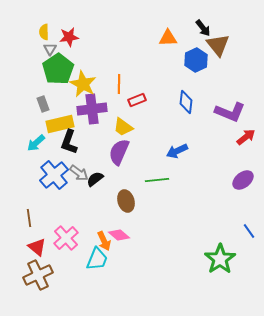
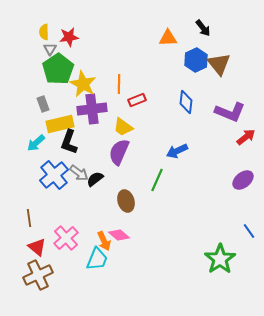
brown triangle: moved 1 px right, 19 px down
green line: rotated 60 degrees counterclockwise
